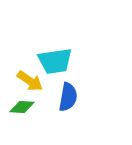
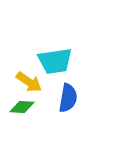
yellow arrow: moved 1 px left, 1 px down
blue semicircle: moved 1 px down
